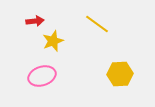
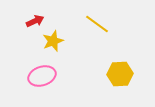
red arrow: rotated 18 degrees counterclockwise
